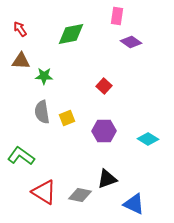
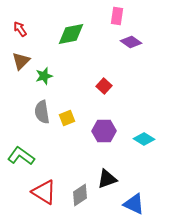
brown triangle: rotated 48 degrees counterclockwise
green star: rotated 18 degrees counterclockwise
cyan diamond: moved 4 px left
gray diamond: rotated 45 degrees counterclockwise
